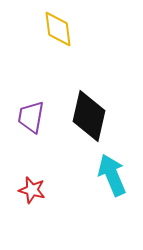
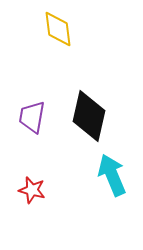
purple trapezoid: moved 1 px right
